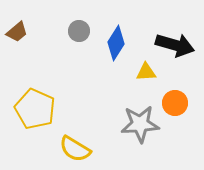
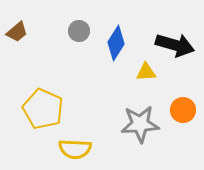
orange circle: moved 8 px right, 7 px down
yellow pentagon: moved 8 px right
yellow semicircle: rotated 28 degrees counterclockwise
